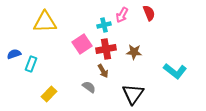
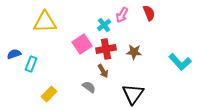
cyan cross: rotated 24 degrees counterclockwise
cyan L-shape: moved 5 px right, 9 px up; rotated 10 degrees clockwise
